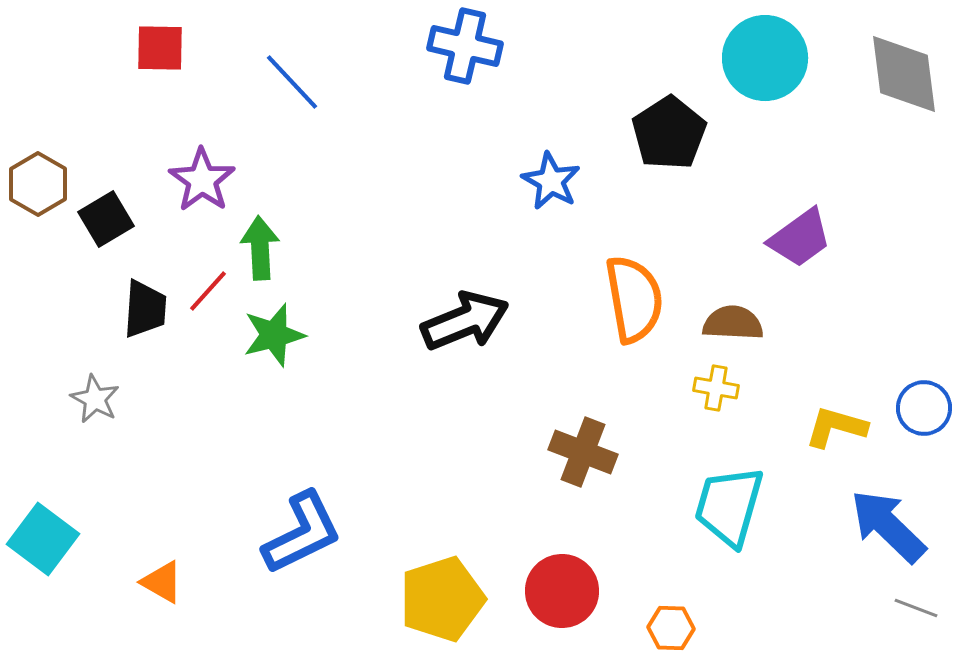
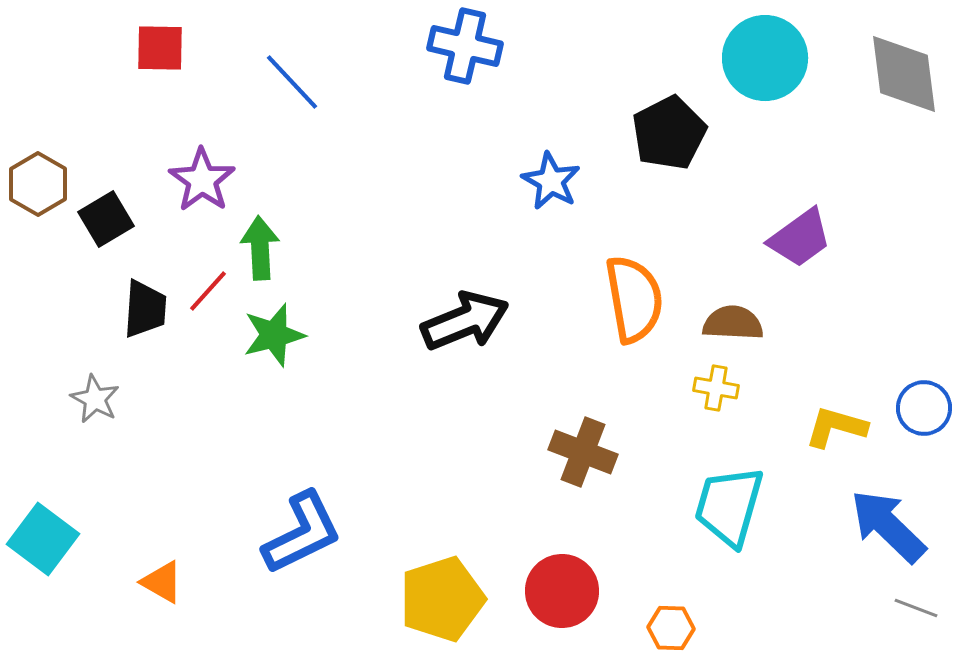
black pentagon: rotated 6 degrees clockwise
